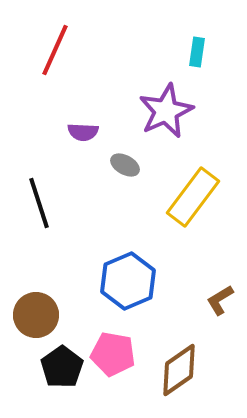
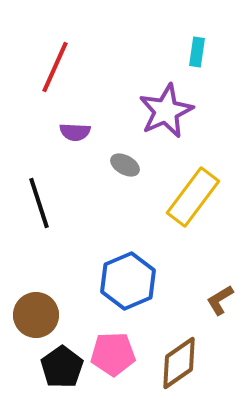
red line: moved 17 px down
purple semicircle: moved 8 px left
pink pentagon: rotated 12 degrees counterclockwise
brown diamond: moved 7 px up
